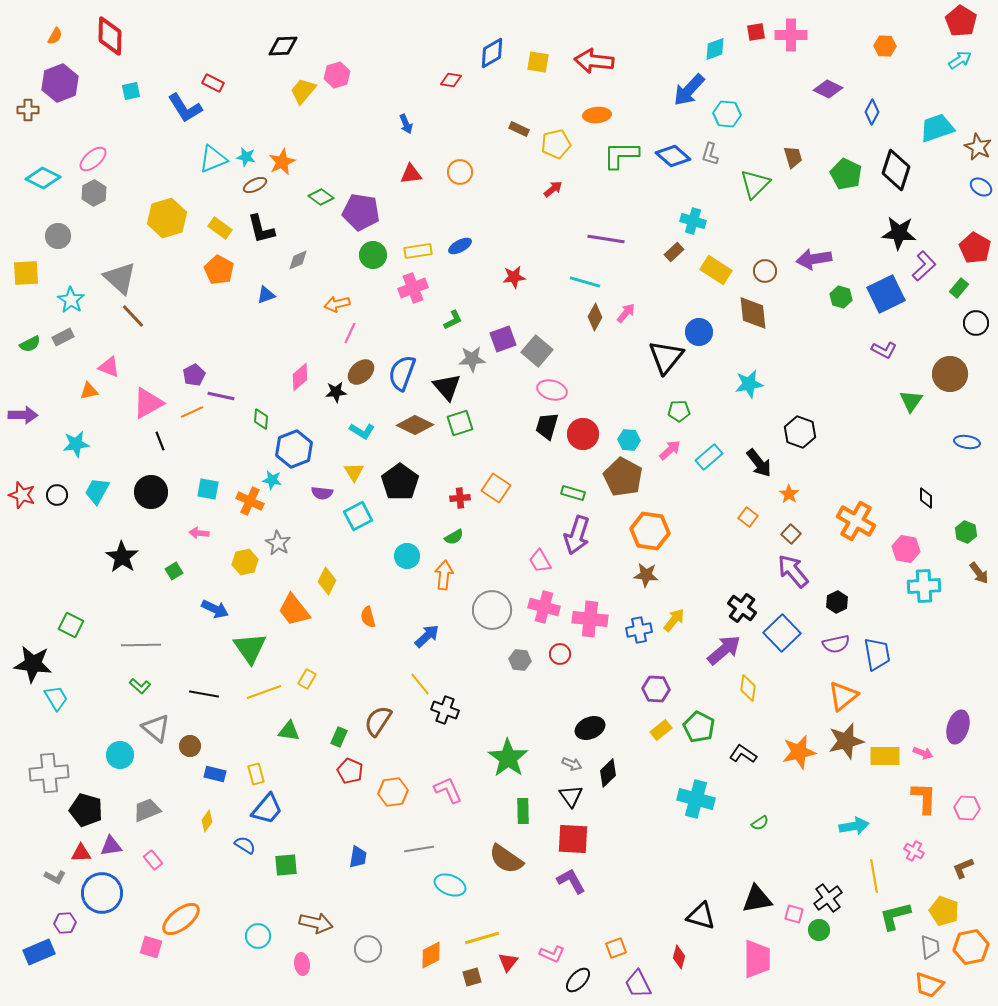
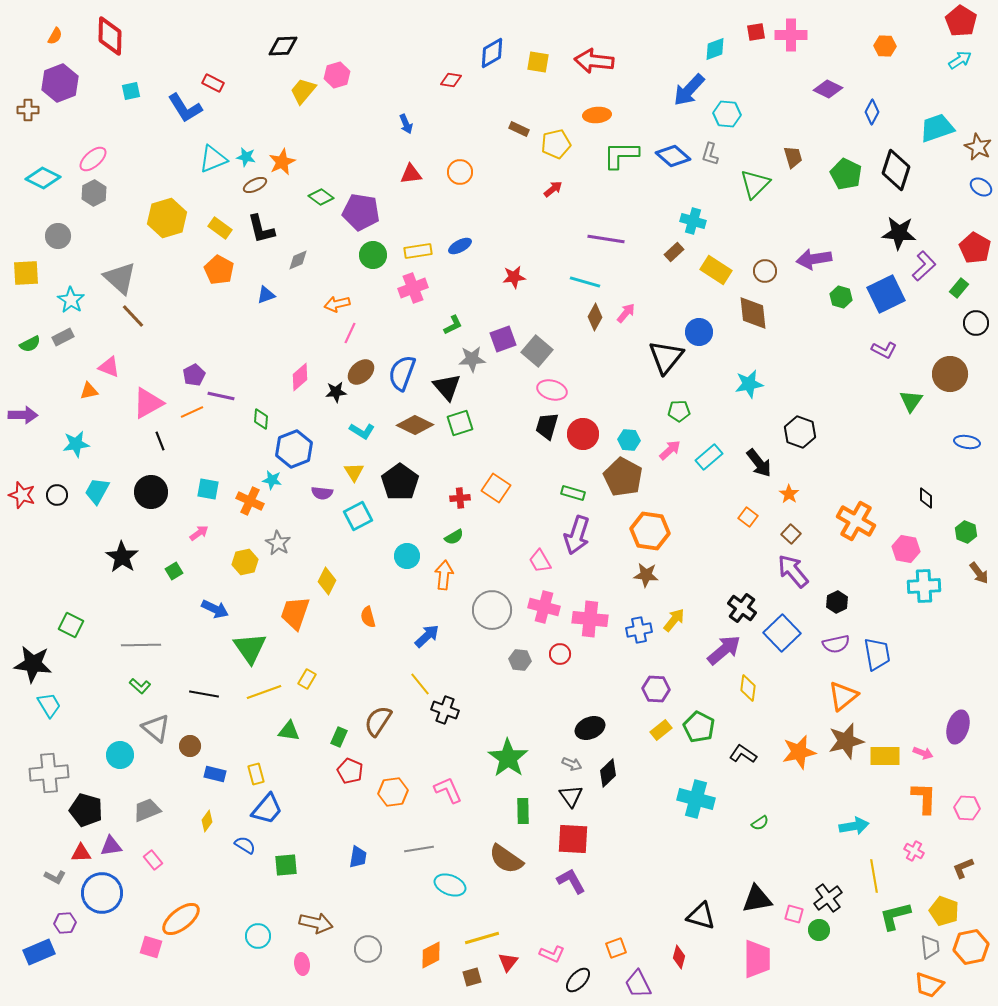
green L-shape at (453, 320): moved 5 px down
pink arrow at (199, 533): rotated 138 degrees clockwise
orange trapezoid at (294, 610): moved 1 px right, 3 px down; rotated 57 degrees clockwise
cyan trapezoid at (56, 698): moved 7 px left, 7 px down
